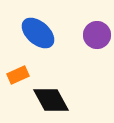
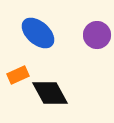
black diamond: moved 1 px left, 7 px up
